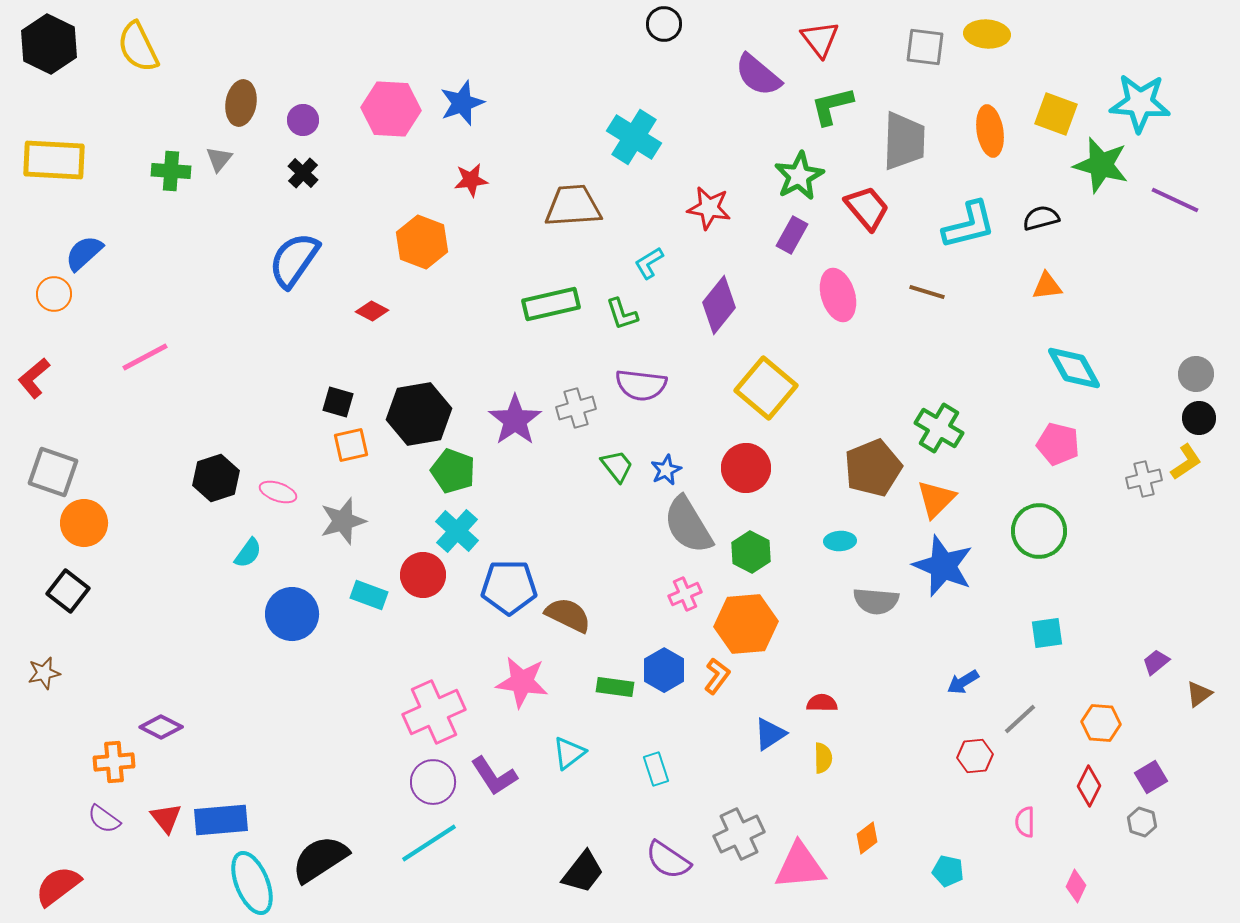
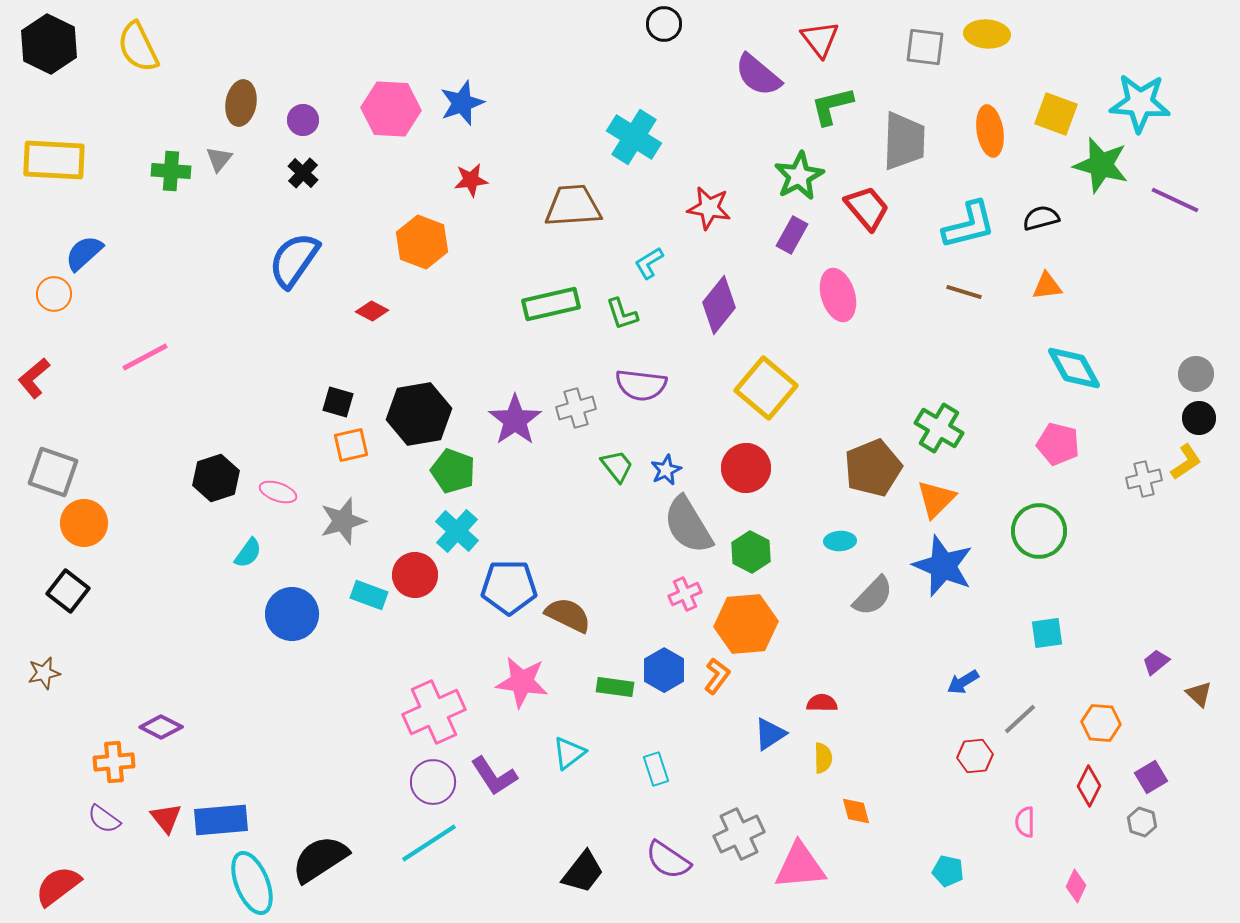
brown line at (927, 292): moved 37 px right
red circle at (423, 575): moved 8 px left
gray semicircle at (876, 601): moved 3 px left, 5 px up; rotated 51 degrees counterclockwise
brown triangle at (1199, 694): rotated 40 degrees counterclockwise
orange diamond at (867, 838): moved 11 px left, 27 px up; rotated 68 degrees counterclockwise
